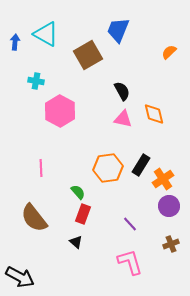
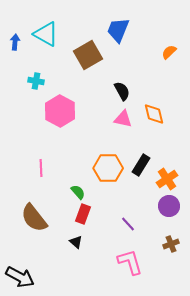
orange hexagon: rotated 8 degrees clockwise
orange cross: moved 4 px right
purple line: moved 2 px left
